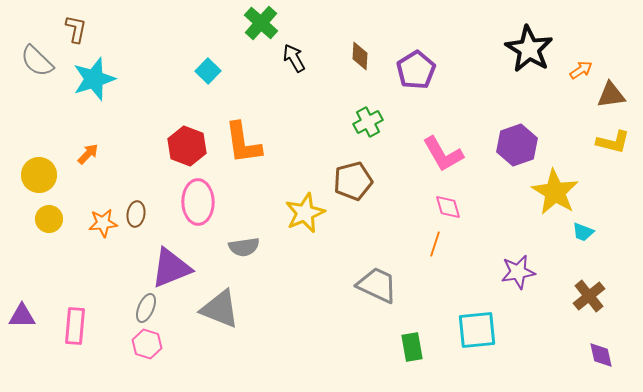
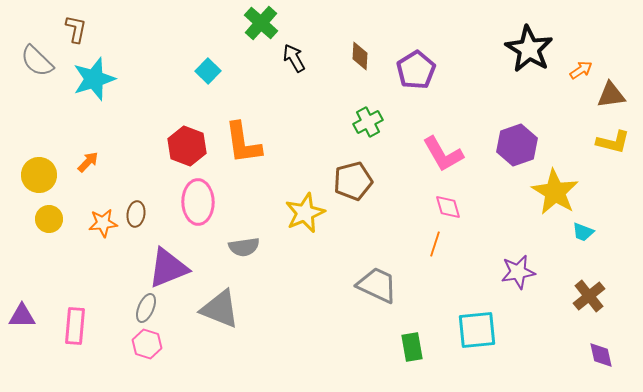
orange arrow at (88, 154): moved 8 px down
purple triangle at (171, 268): moved 3 px left
